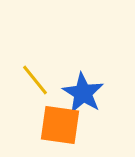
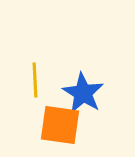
yellow line: rotated 36 degrees clockwise
